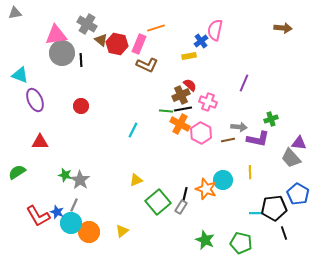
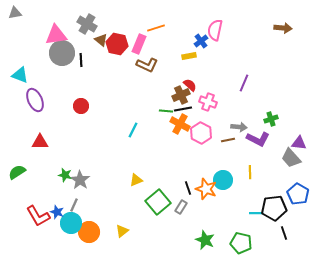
purple L-shape at (258, 139): rotated 15 degrees clockwise
black line at (185, 194): moved 3 px right, 6 px up; rotated 32 degrees counterclockwise
